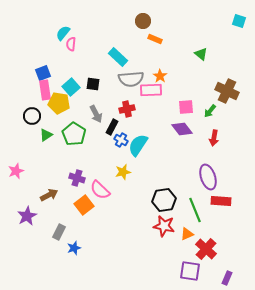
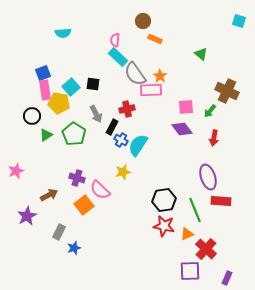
cyan semicircle at (63, 33): rotated 133 degrees counterclockwise
pink semicircle at (71, 44): moved 44 px right, 4 px up
gray semicircle at (131, 79): moved 4 px right, 5 px up; rotated 60 degrees clockwise
purple square at (190, 271): rotated 10 degrees counterclockwise
